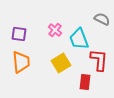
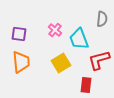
gray semicircle: rotated 70 degrees clockwise
red L-shape: rotated 110 degrees counterclockwise
red rectangle: moved 1 px right, 3 px down
